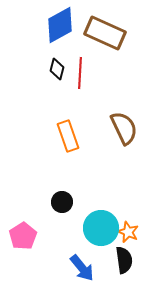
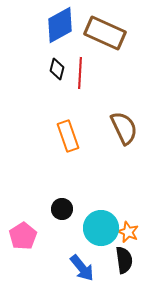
black circle: moved 7 px down
